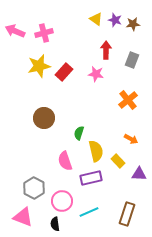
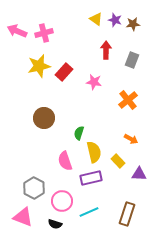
pink arrow: moved 2 px right
pink star: moved 2 px left, 8 px down
yellow semicircle: moved 2 px left, 1 px down
black semicircle: rotated 64 degrees counterclockwise
